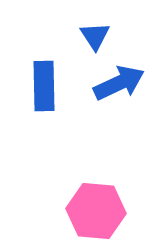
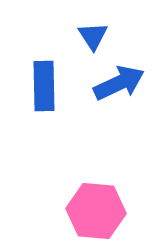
blue triangle: moved 2 px left
